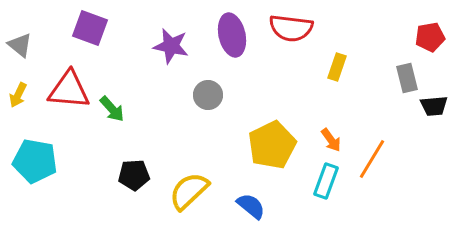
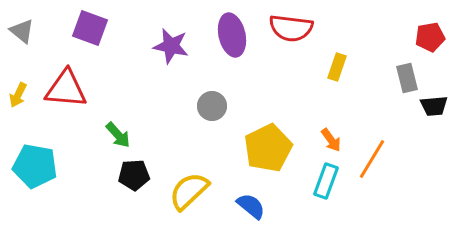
gray triangle: moved 2 px right, 14 px up
red triangle: moved 3 px left, 1 px up
gray circle: moved 4 px right, 11 px down
green arrow: moved 6 px right, 26 px down
yellow pentagon: moved 4 px left, 3 px down
cyan pentagon: moved 5 px down
